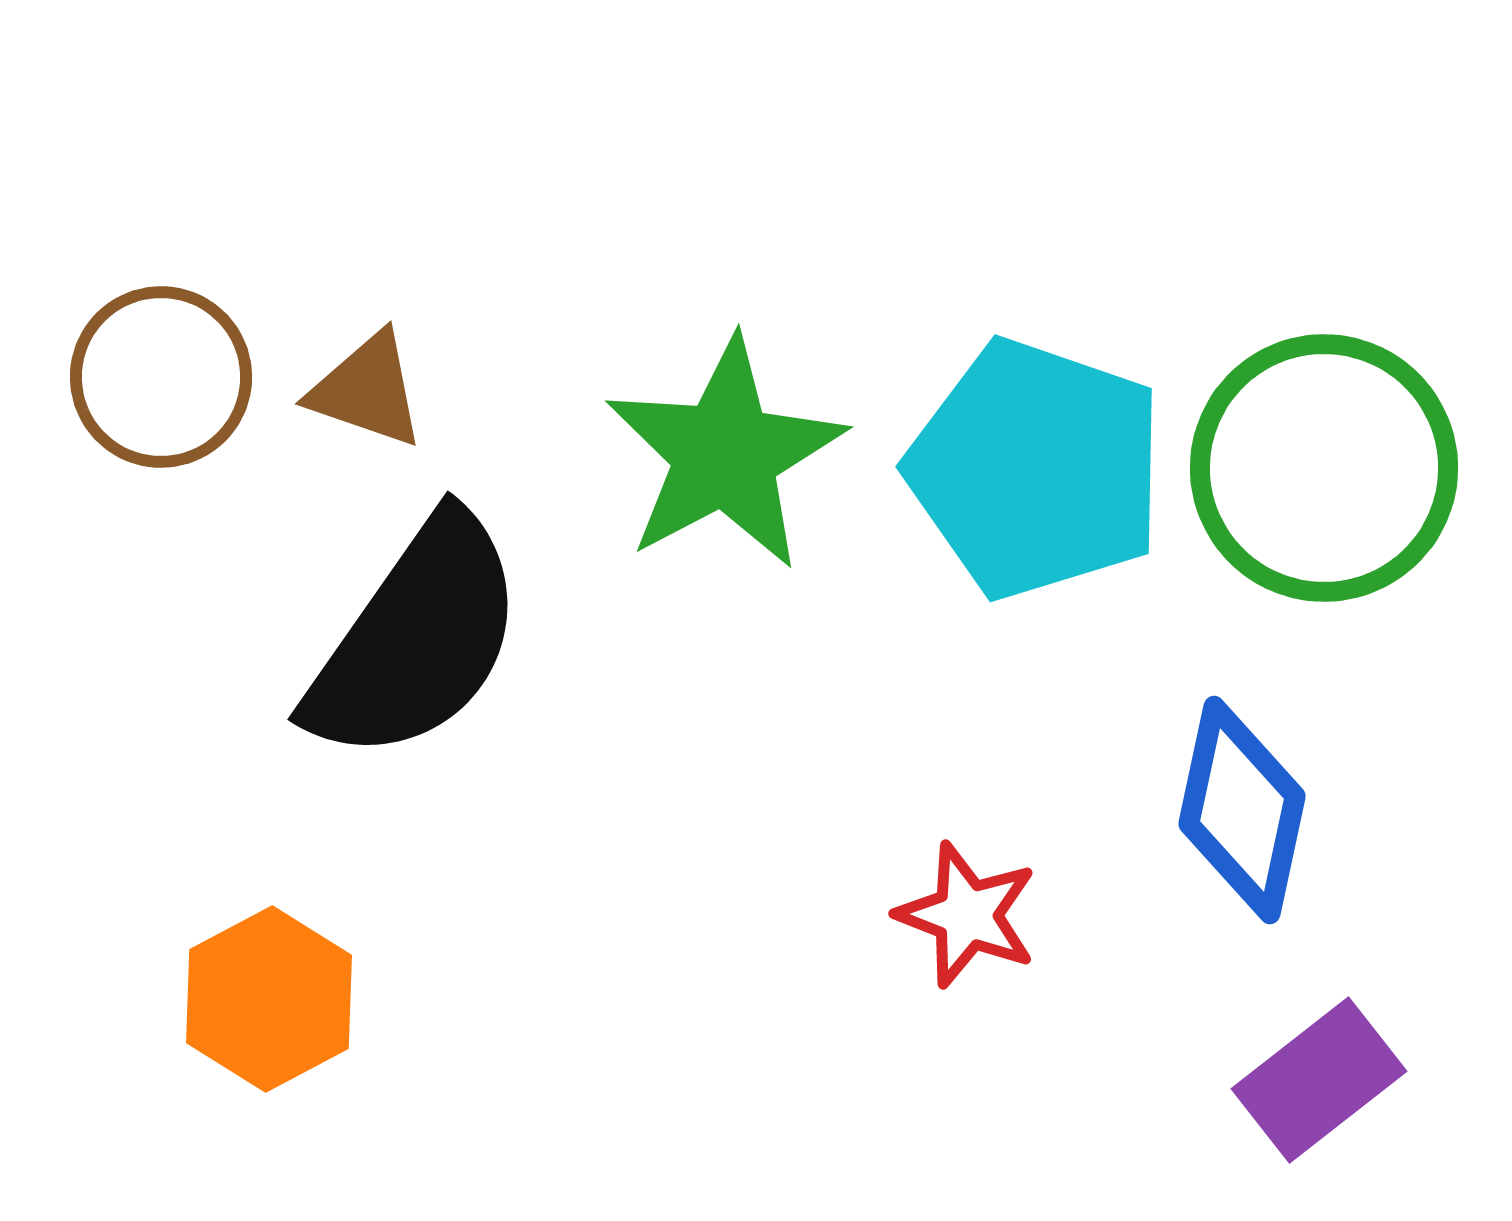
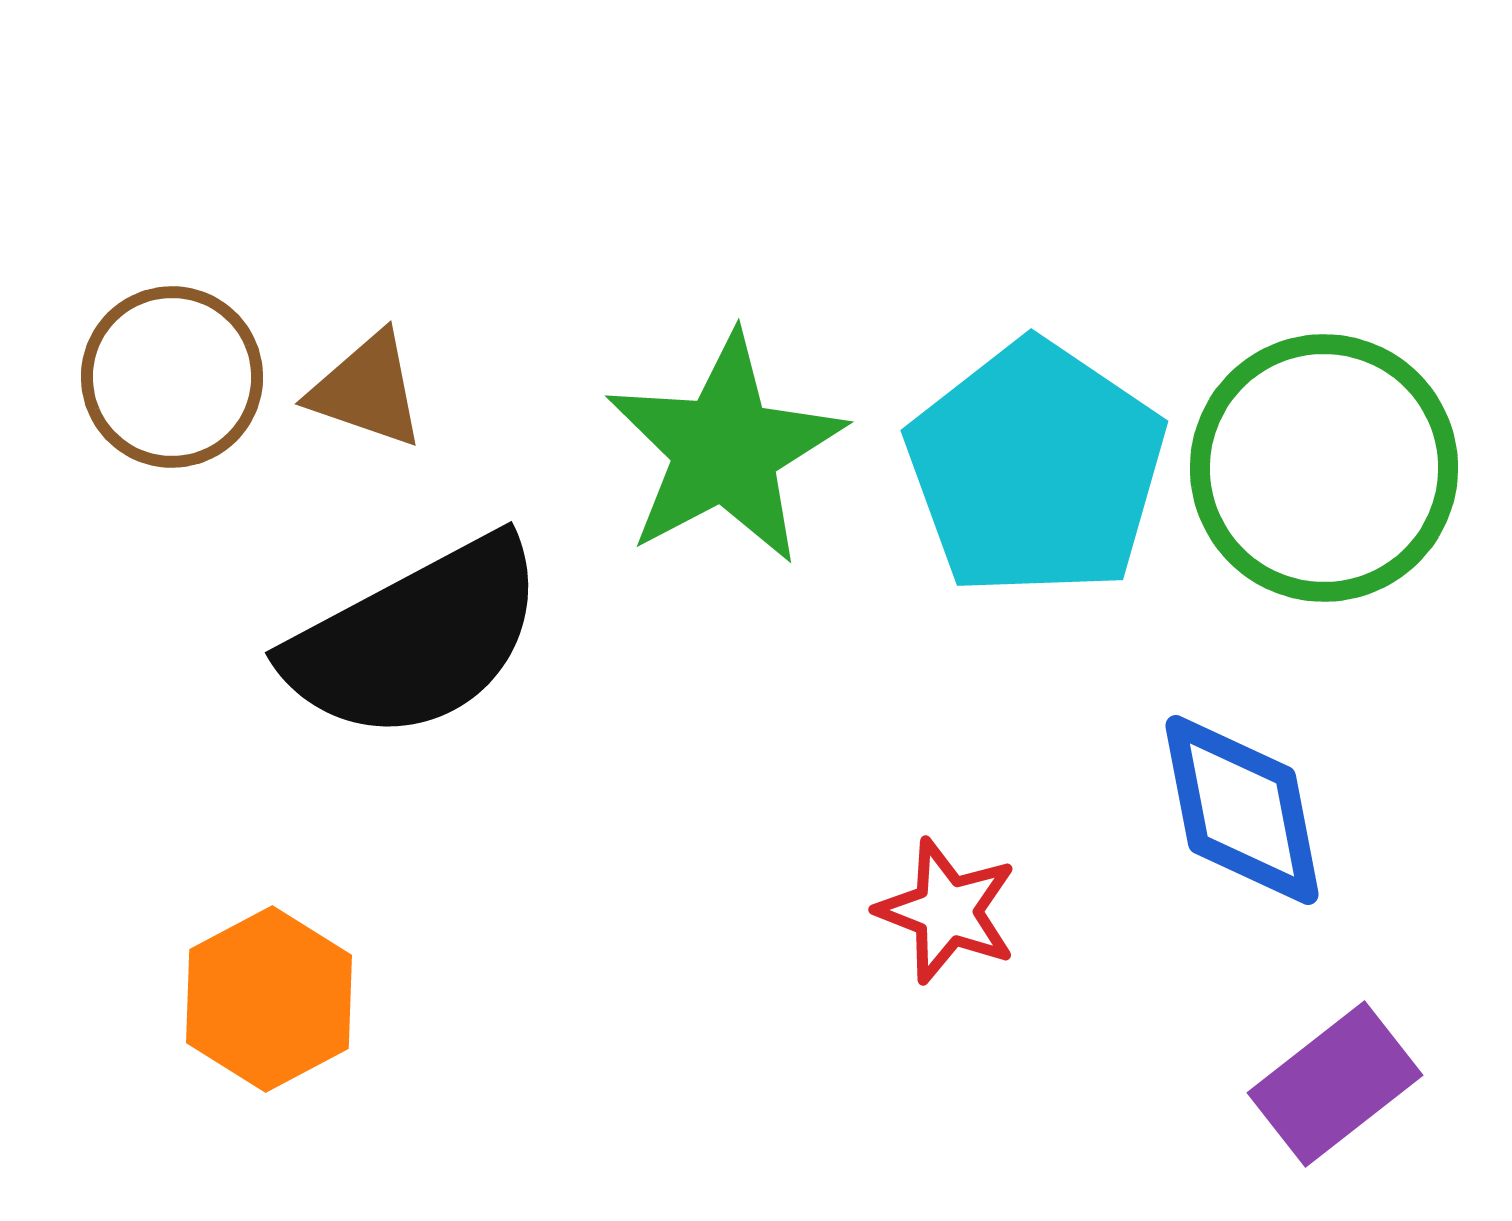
brown circle: moved 11 px right
green star: moved 5 px up
cyan pentagon: rotated 15 degrees clockwise
black semicircle: rotated 27 degrees clockwise
blue diamond: rotated 23 degrees counterclockwise
red star: moved 20 px left, 4 px up
purple rectangle: moved 16 px right, 4 px down
